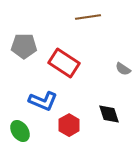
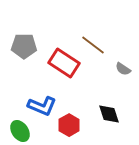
brown line: moved 5 px right, 28 px down; rotated 45 degrees clockwise
blue L-shape: moved 1 px left, 5 px down
